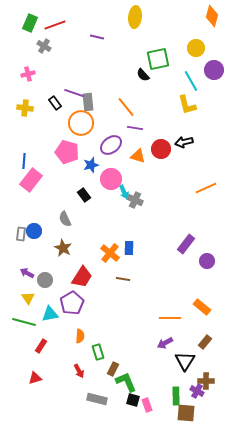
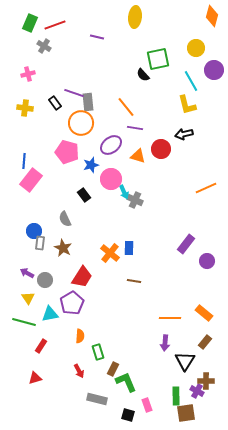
black arrow at (184, 142): moved 8 px up
gray rectangle at (21, 234): moved 19 px right, 9 px down
brown line at (123, 279): moved 11 px right, 2 px down
orange rectangle at (202, 307): moved 2 px right, 6 px down
purple arrow at (165, 343): rotated 56 degrees counterclockwise
black square at (133, 400): moved 5 px left, 15 px down
brown square at (186, 413): rotated 12 degrees counterclockwise
